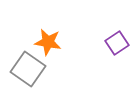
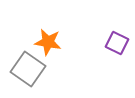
purple square: rotated 30 degrees counterclockwise
